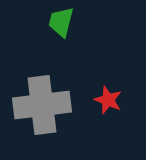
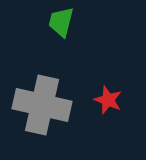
gray cross: rotated 20 degrees clockwise
